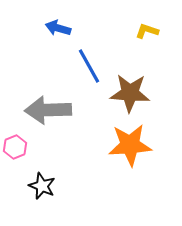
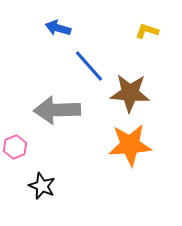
blue line: rotated 12 degrees counterclockwise
gray arrow: moved 9 px right
